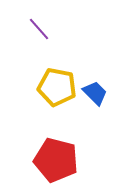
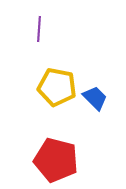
purple line: rotated 45 degrees clockwise
blue trapezoid: moved 5 px down
